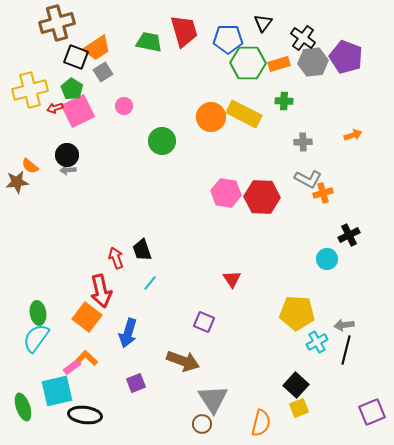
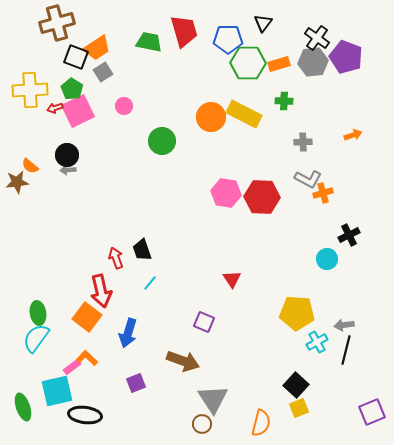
black cross at (303, 38): moved 14 px right
yellow cross at (30, 90): rotated 12 degrees clockwise
